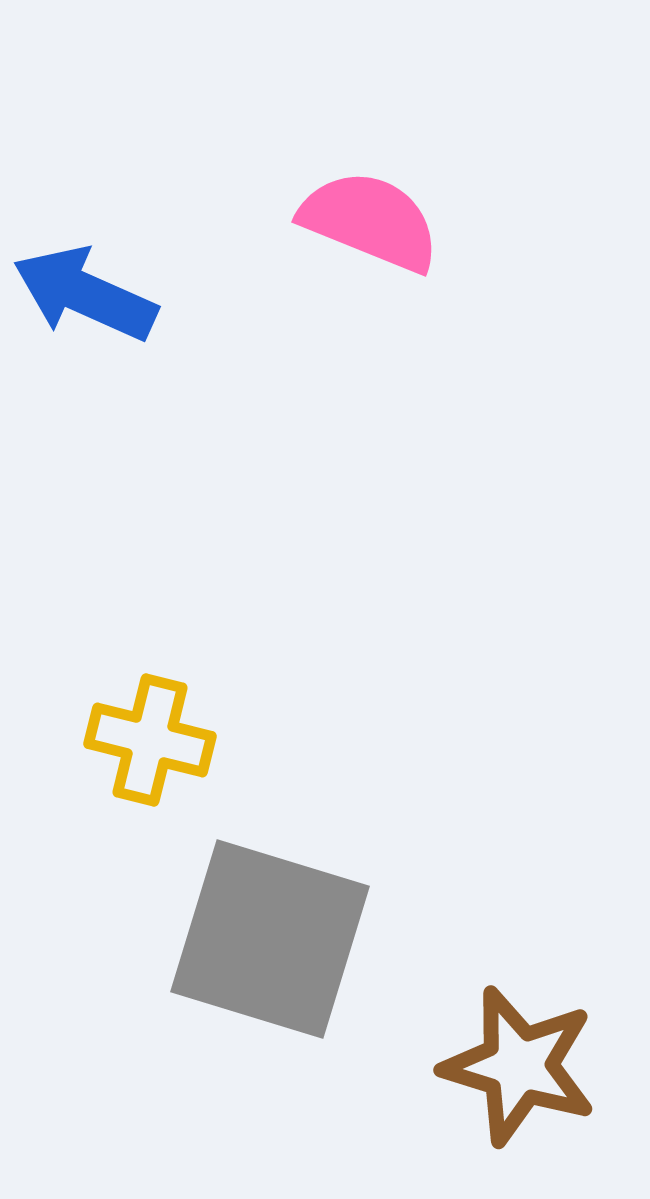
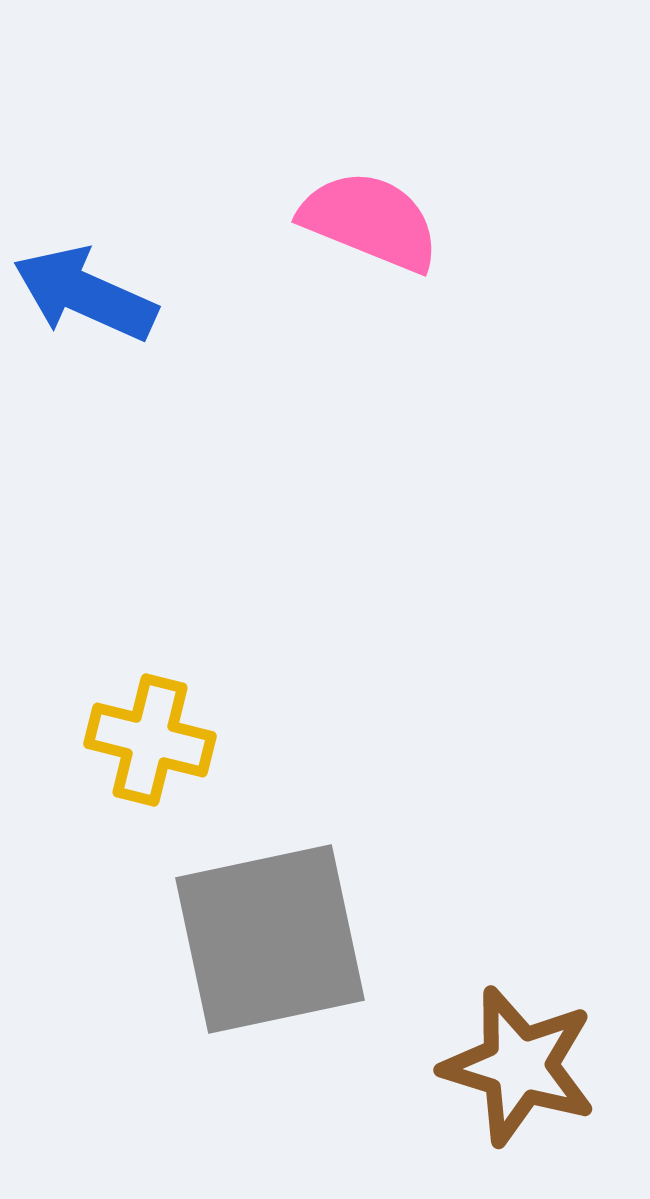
gray square: rotated 29 degrees counterclockwise
